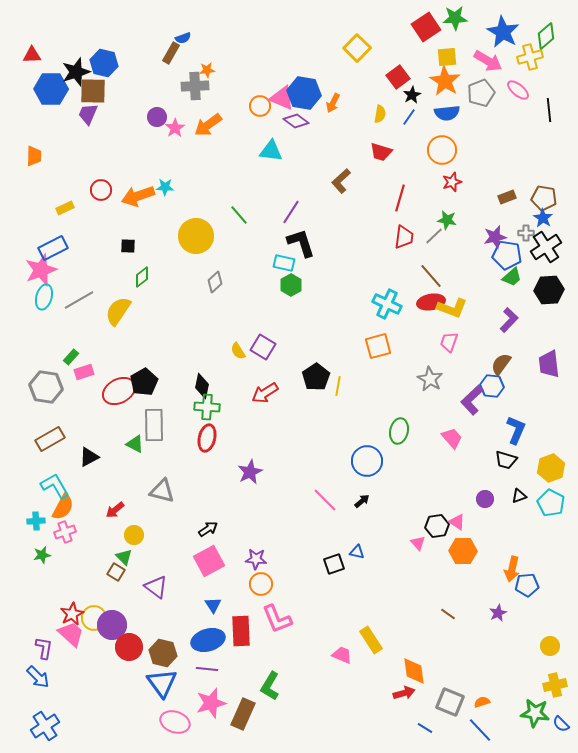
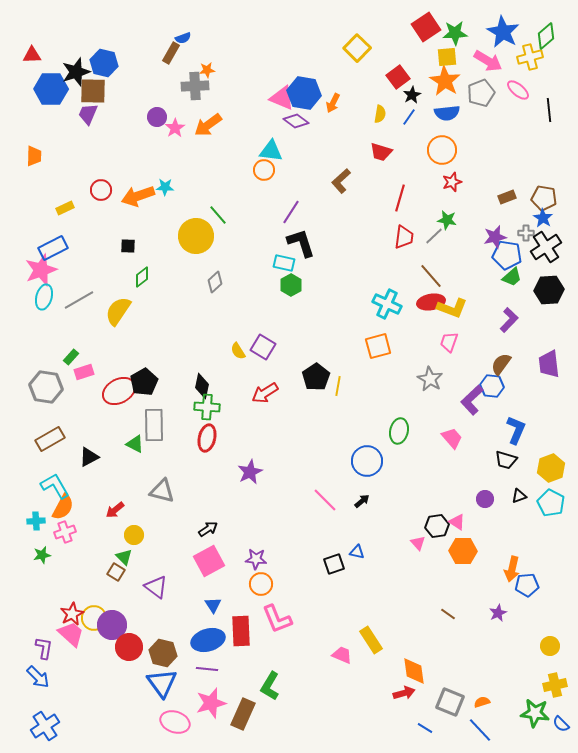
green star at (455, 18): moved 15 px down
orange circle at (260, 106): moved 4 px right, 64 px down
green line at (239, 215): moved 21 px left
